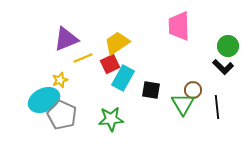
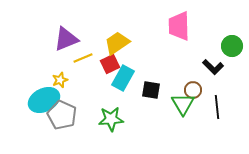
green circle: moved 4 px right
black L-shape: moved 10 px left
